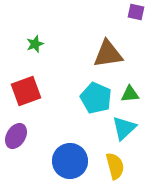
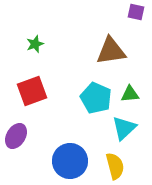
brown triangle: moved 3 px right, 3 px up
red square: moved 6 px right
